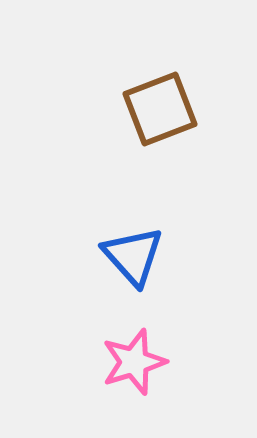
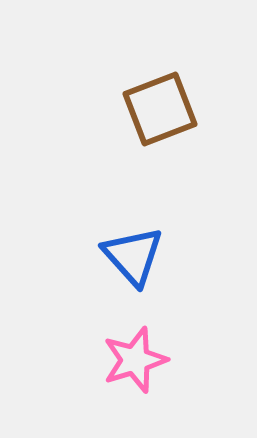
pink star: moved 1 px right, 2 px up
